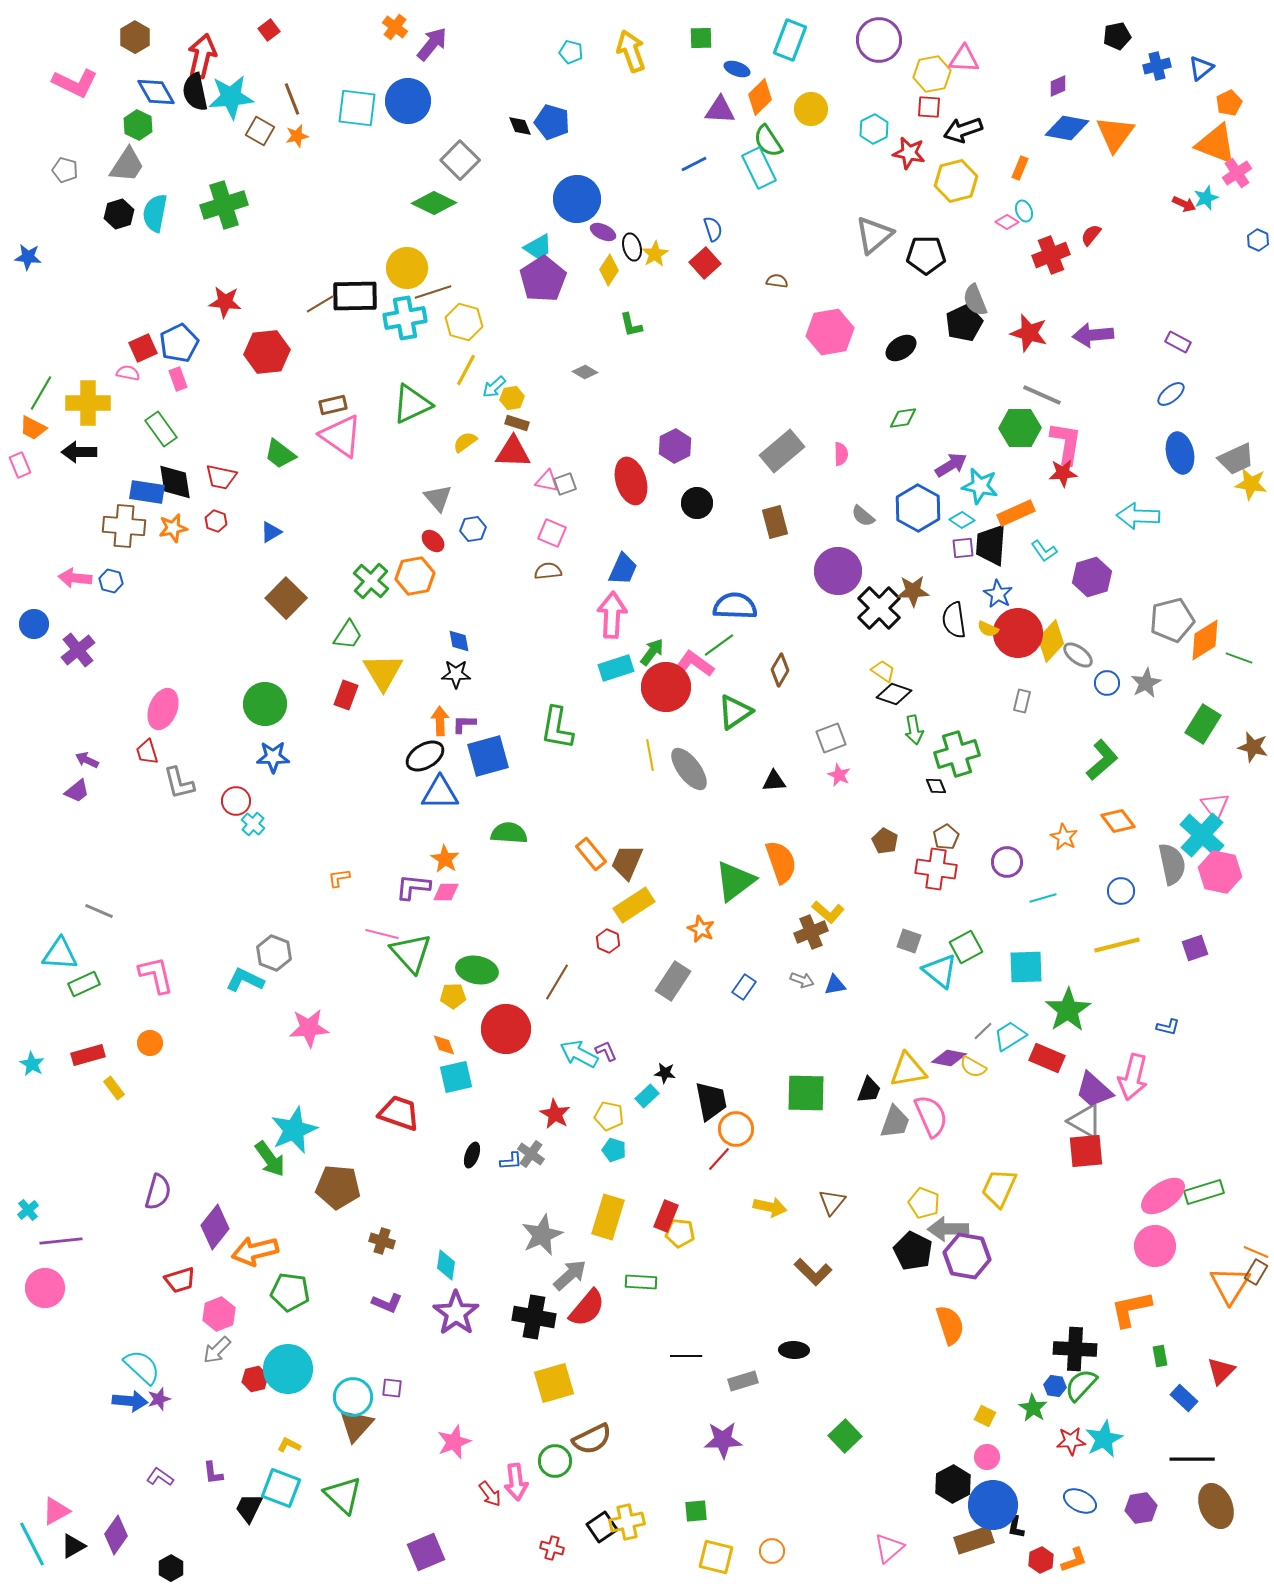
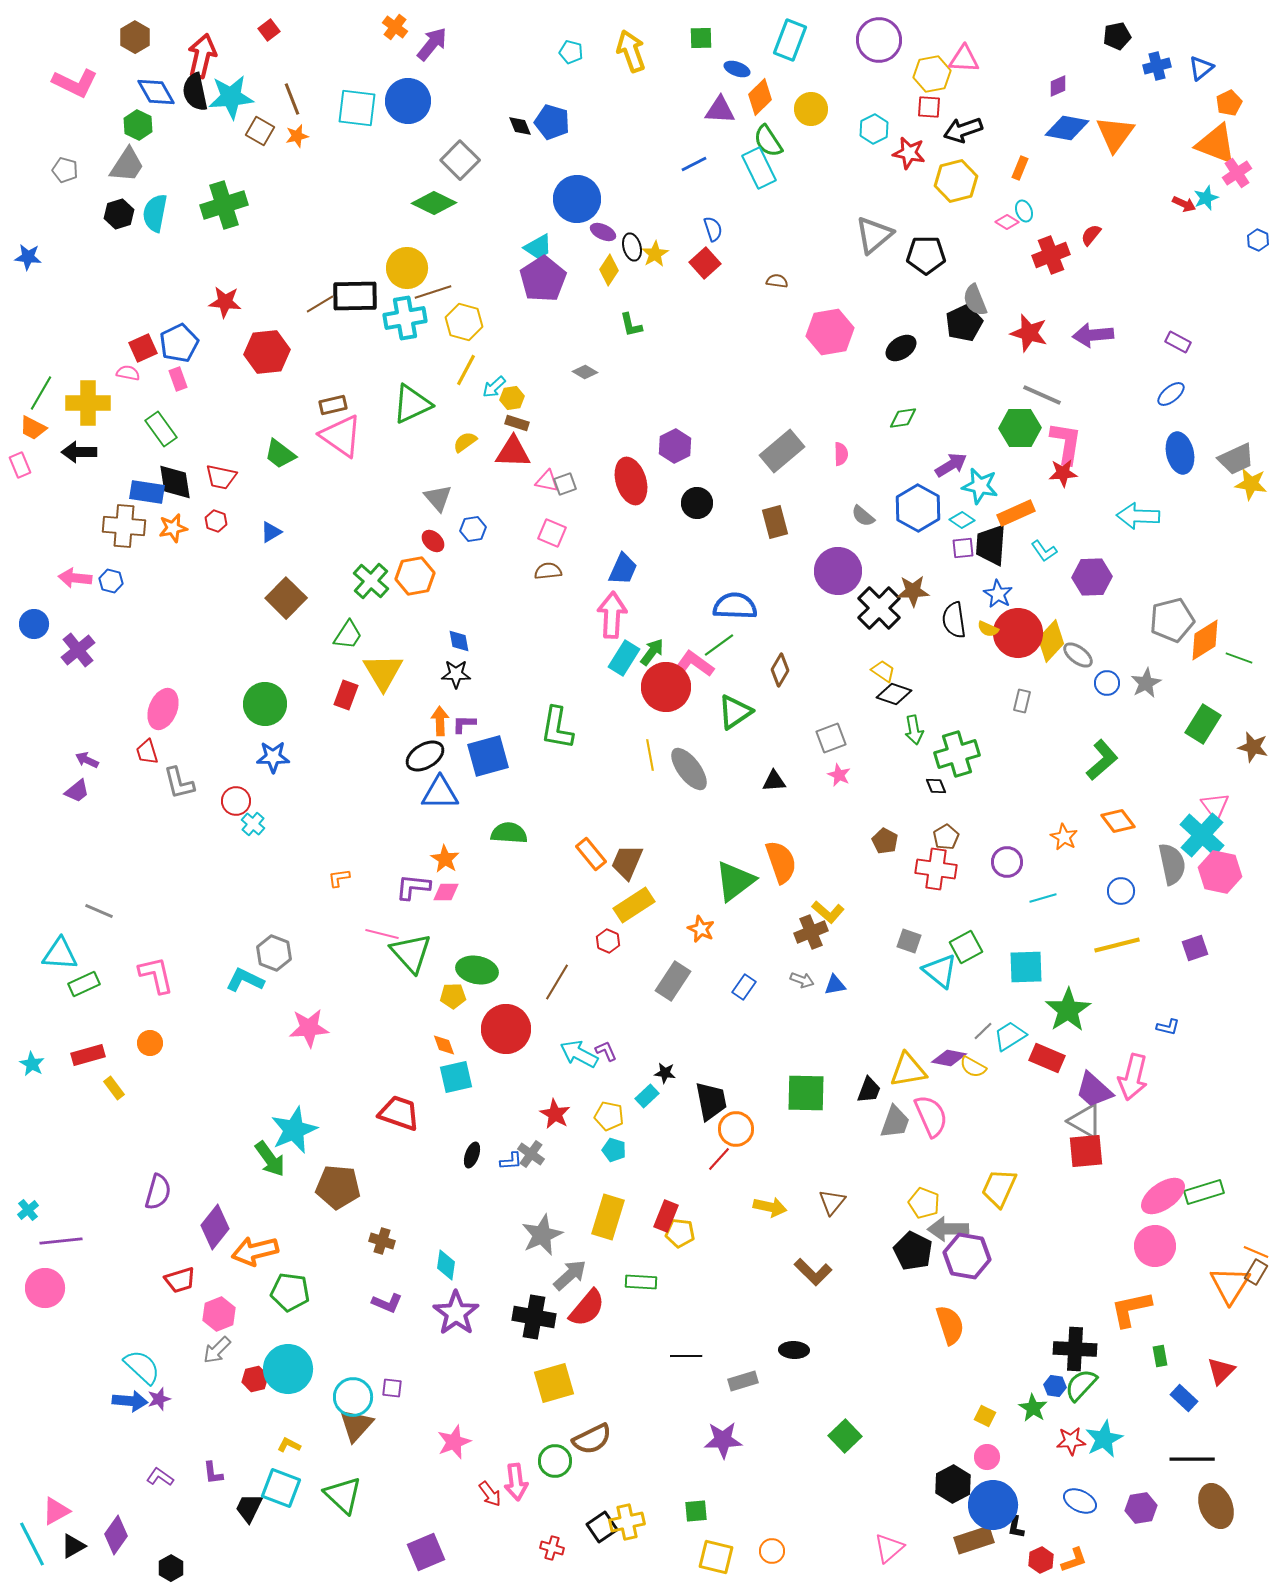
purple hexagon at (1092, 577): rotated 15 degrees clockwise
cyan rectangle at (616, 668): moved 8 px right, 10 px up; rotated 40 degrees counterclockwise
